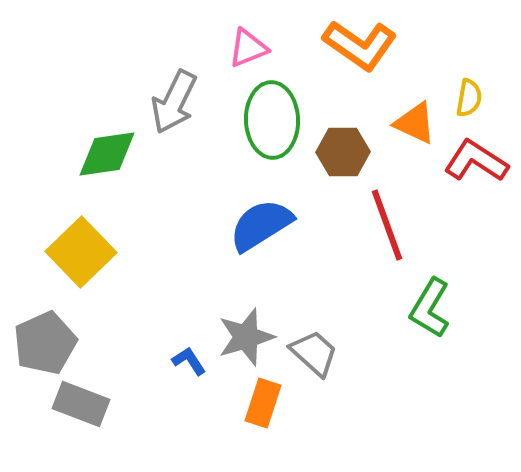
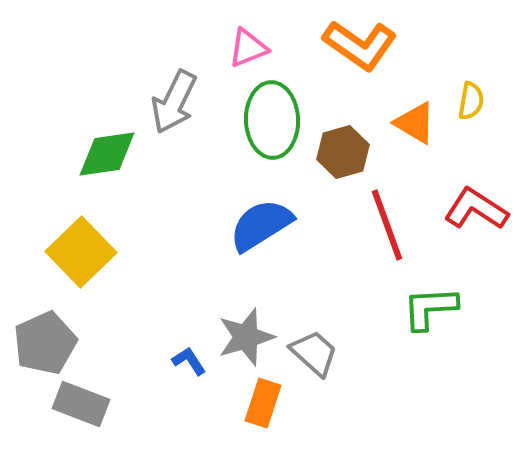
yellow semicircle: moved 2 px right, 3 px down
orange triangle: rotated 6 degrees clockwise
brown hexagon: rotated 15 degrees counterclockwise
red L-shape: moved 48 px down
green L-shape: rotated 56 degrees clockwise
